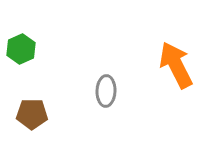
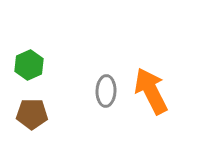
green hexagon: moved 8 px right, 16 px down
orange arrow: moved 25 px left, 26 px down
